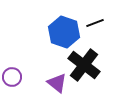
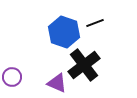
black cross: rotated 16 degrees clockwise
purple triangle: rotated 15 degrees counterclockwise
